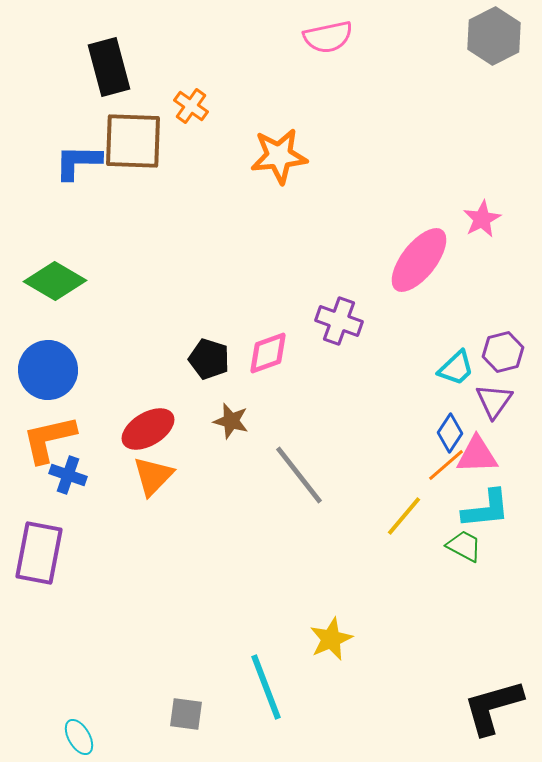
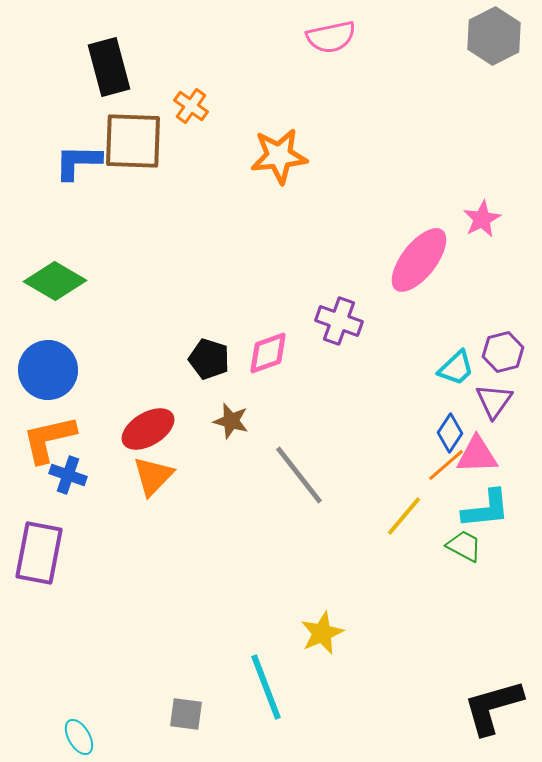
pink semicircle: moved 3 px right
yellow star: moved 9 px left, 6 px up
